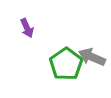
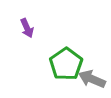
gray arrow: moved 22 px down
